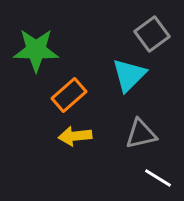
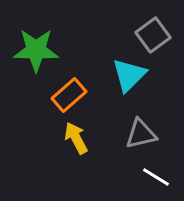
gray square: moved 1 px right, 1 px down
yellow arrow: moved 1 px right, 2 px down; rotated 68 degrees clockwise
white line: moved 2 px left, 1 px up
